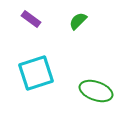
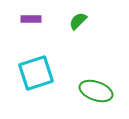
purple rectangle: rotated 36 degrees counterclockwise
